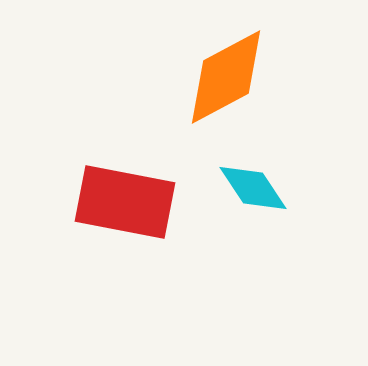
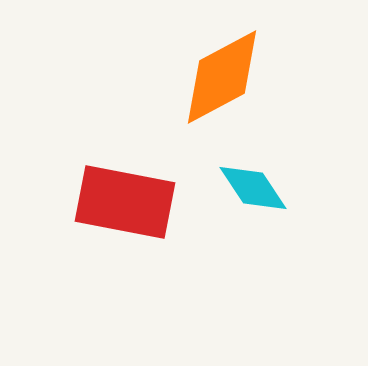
orange diamond: moved 4 px left
